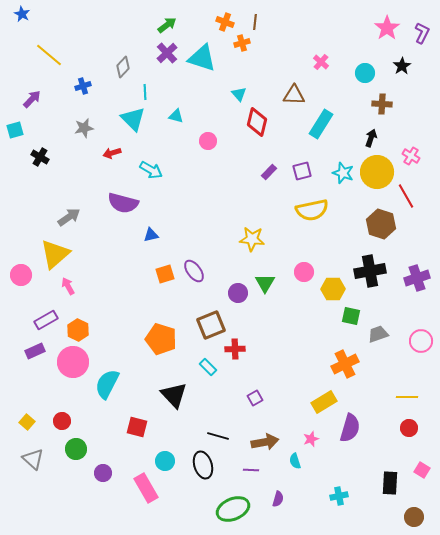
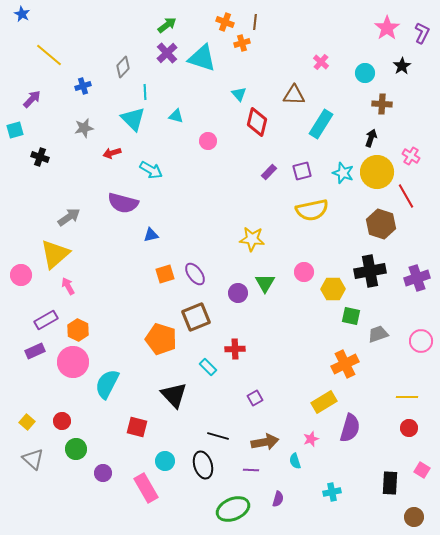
black cross at (40, 157): rotated 12 degrees counterclockwise
purple ellipse at (194, 271): moved 1 px right, 3 px down
brown square at (211, 325): moved 15 px left, 8 px up
cyan cross at (339, 496): moved 7 px left, 4 px up
